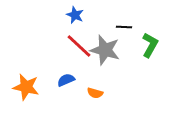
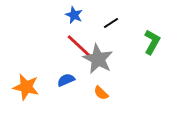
blue star: moved 1 px left
black line: moved 13 px left, 4 px up; rotated 35 degrees counterclockwise
green L-shape: moved 2 px right, 3 px up
gray star: moved 7 px left, 9 px down; rotated 12 degrees clockwise
orange semicircle: moved 6 px right; rotated 28 degrees clockwise
